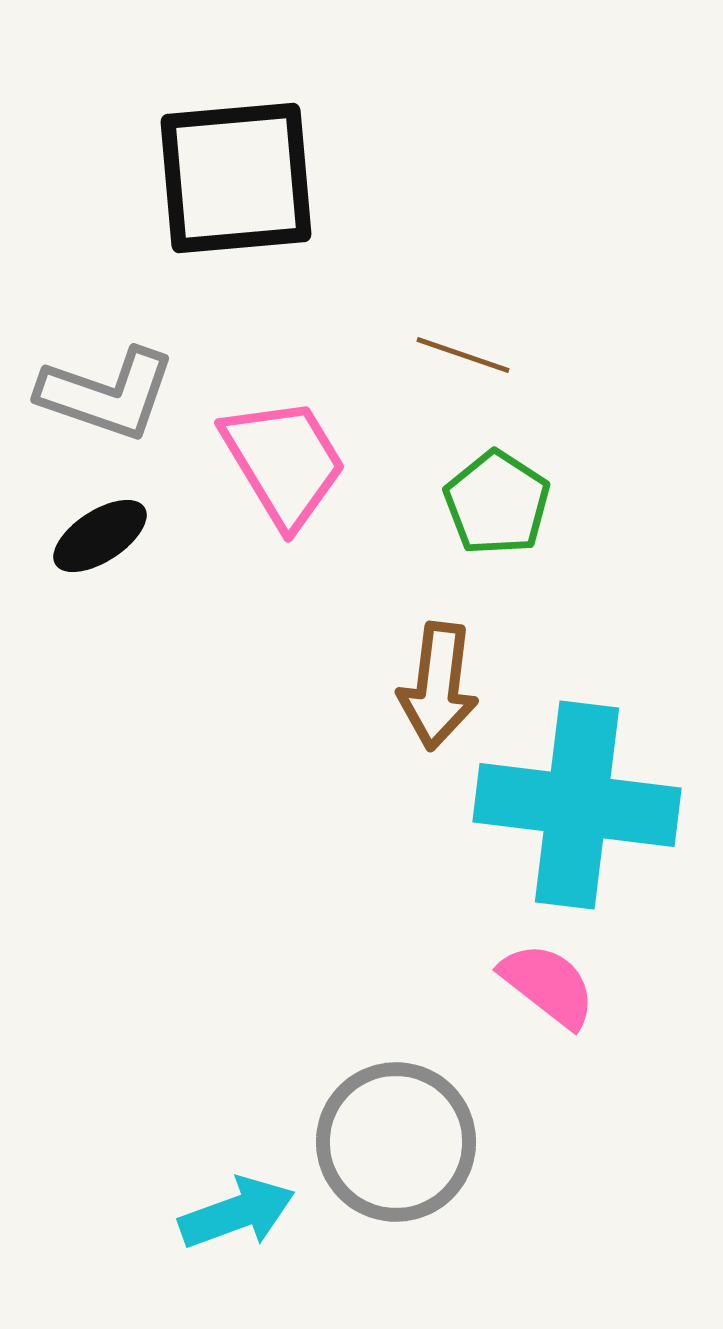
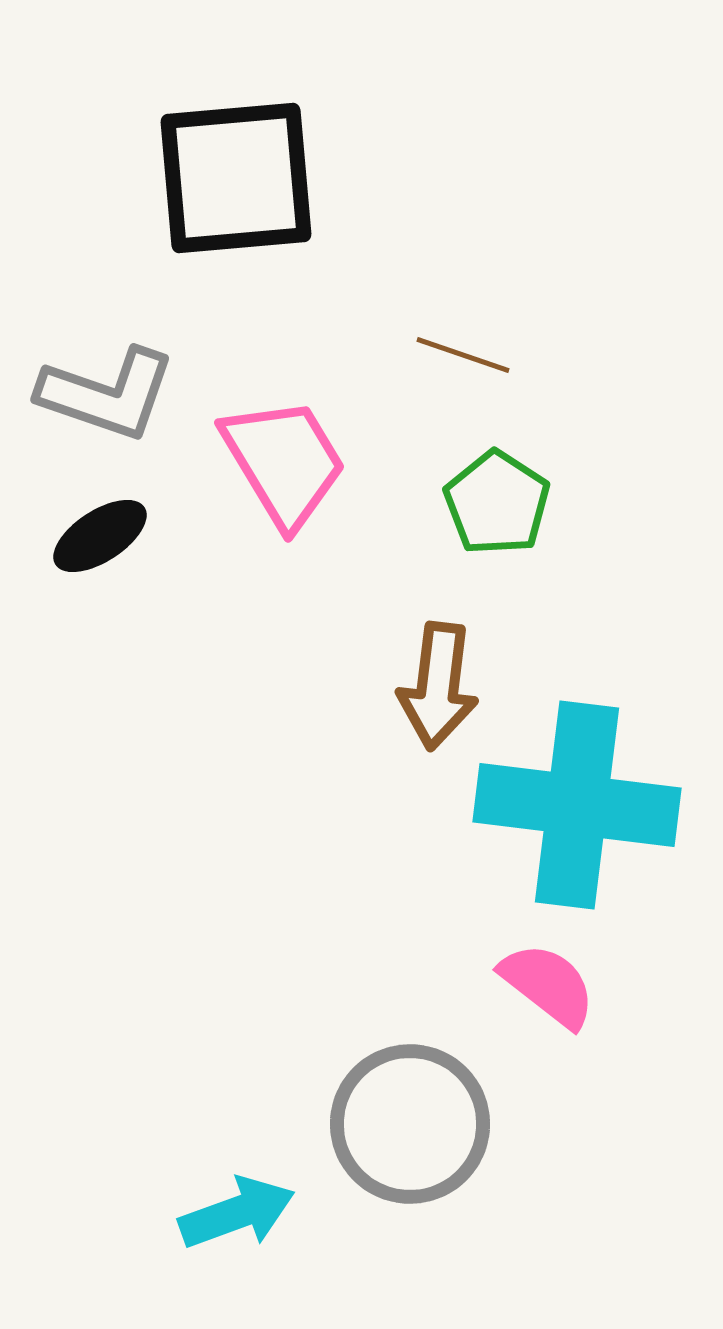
gray circle: moved 14 px right, 18 px up
